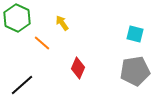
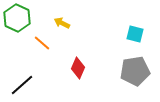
yellow arrow: rotated 28 degrees counterclockwise
